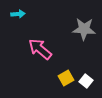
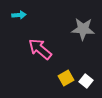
cyan arrow: moved 1 px right, 1 px down
gray star: moved 1 px left
